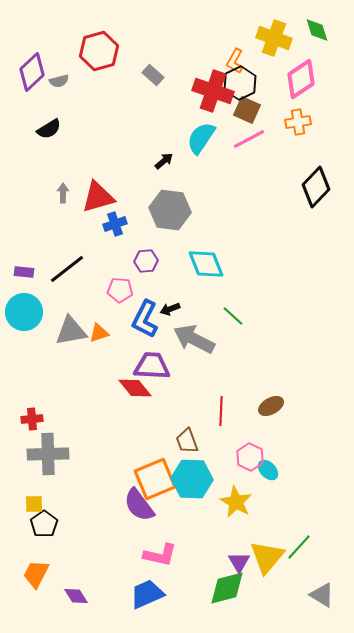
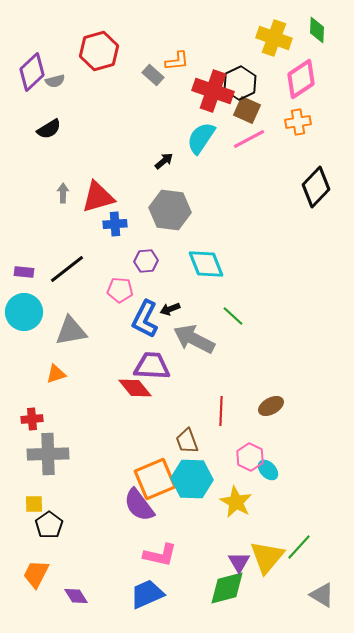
green diamond at (317, 30): rotated 20 degrees clockwise
orange L-shape at (235, 61): moved 58 px left; rotated 125 degrees counterclockwise
gray semicircle at (59, 81): moved 4 px left
blue cross at (115, 224): rotated 15 degrees clockwise
orange triangle at (99, 333): moved 43 px left, 41 px down
black pentagon at (44, 524): moved 5 px right, 1 px down
